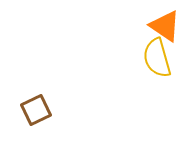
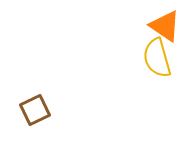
brown square: moved 1 px left
